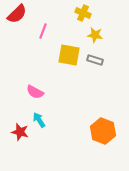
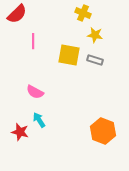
pink line: moved 10 px left, 10 px down; rotated 21 degrees counterclockwise
